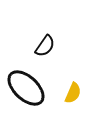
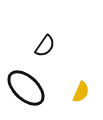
yellow semicircle: moved 8 px right, 1 px up
